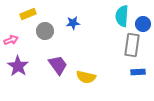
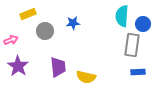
purple trapezoid: moved 2 px down; rotated 30 degrees clockwise
